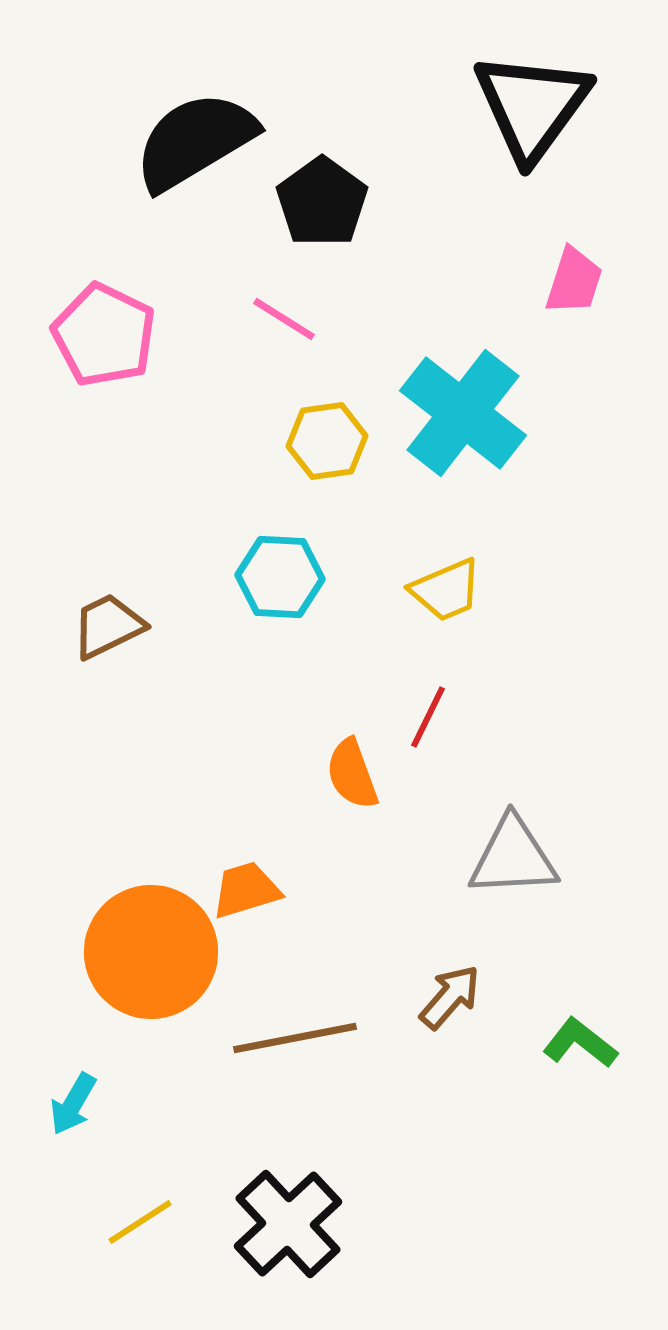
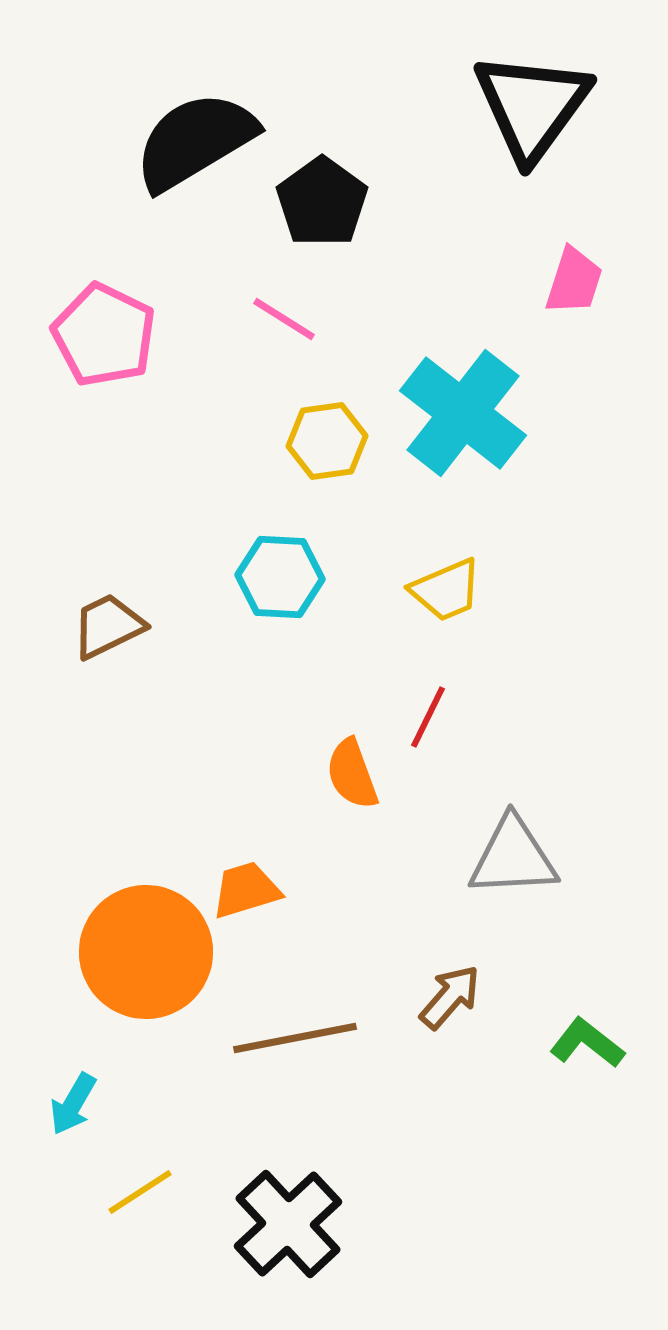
orange circle: moved 5 px left
green L-shape: moved 7 px right
yellow line: moved 30 px up
